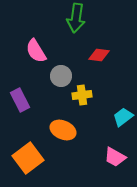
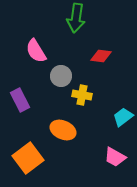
red diamond: moved 2 px right, 1 px down
yellow cross: rotated 18 degrees clockwise
